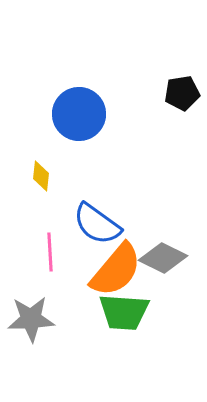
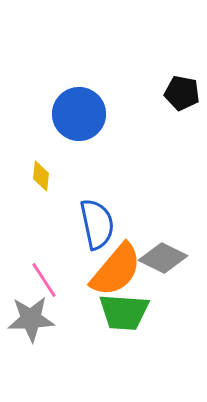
black pentagon: rotated 20 degrees clockwise
blue semicircle: rotated 138 degrees counterclockwise
pink line: moved 6 px left, 28 px down; rotated 30 degrees counterclockwise
